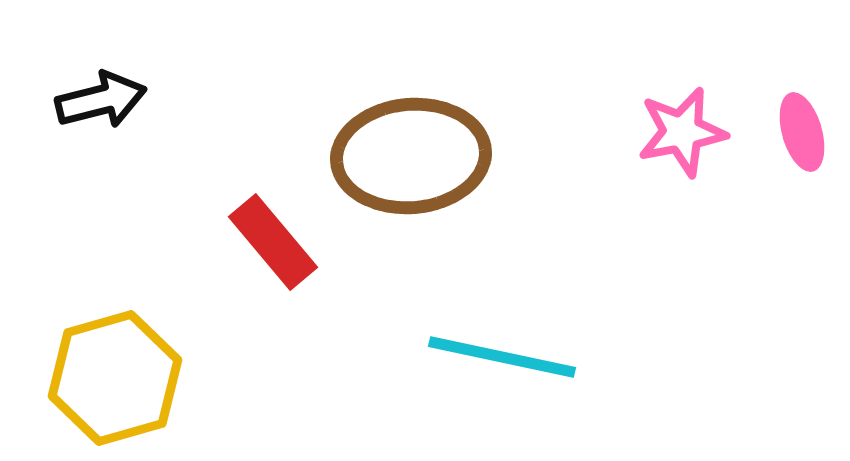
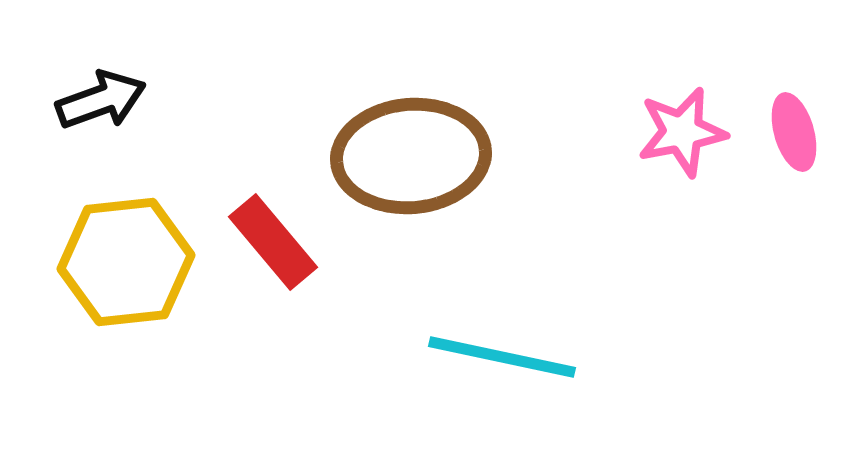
black arrow: rotated 6 degrees counterclockwise
pink ellipse: moved 8 px left
yellow hexagon: moved 11 px right, 116 px up; rotated 10 degrees clockwise
